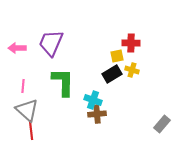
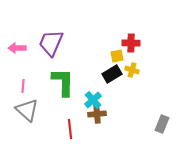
cyan cross: rotated 30 degrees clockwise
gray rectangle: rotated 18 degrees counterclockwise
red line: moved 39 px right, 1 px up
